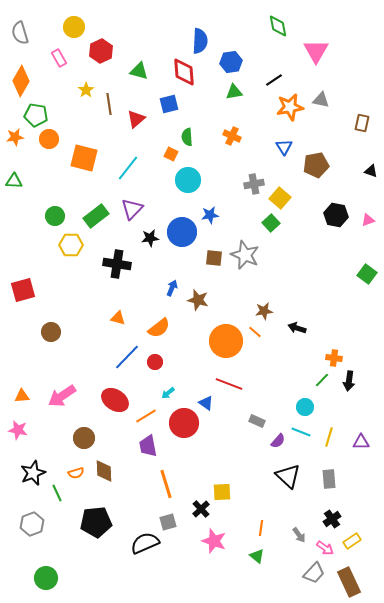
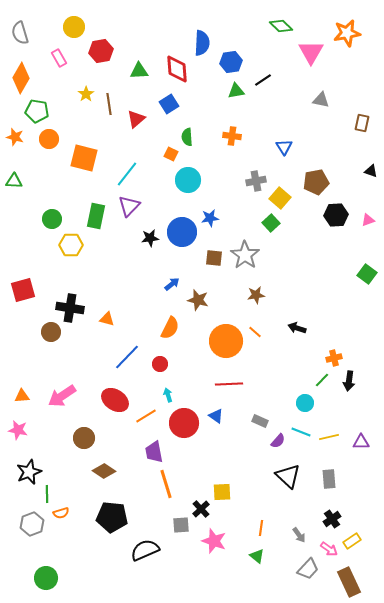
green diamond at (278, 26): moved 3 px right; rotated 35 degrees counterclockwise
blue semicircle at (200, 41): moved 2 px right, 2 px down
red hexagon at (101, 51): rotated 15 degrees clockwise
pink triangle at (316, 51): moved 5 px left, 1 px down
green triangle at (139, 71): rotated 18 degrees counterclockwise
red diamond at (184, 72): moved 7 px left, 3 px up
black line at (274, 80): moved 11 px left
orange diamond at (21, 81): moved 3 px up
yellow star at (86, 90): moved 4 px down
green triangle at (234, 92): moved 2 px right, 1 px up
blue square at (169, 104): rotated 18 degrees counterclockwise
orange star at (290, 107): moved 57 px right, 74 px up
green pentagon at (36, 115): moved 1 px right, 4 px up
orange cross at (232, 136): rotated 18 degrees counterclockwise
orange star at (15, 137): rotated 24 degrees clockwise
brown pentagon at (316, 165): moved 17 px down
cyan line at (128, 168): moved 1 px left, 6 px down
gray cross at (254, 184): moved 2 px right, 3 px up
purple triangle at (132, 209): moved 3 px left, 3 px up
blue star at (210, 215): moved 3 px down
black hexagon at (336, 215): rotated 15 degrees counterclockwise
green circle at (55, 216): moved 3 px left, 3 px down
green rectangle at (96, 216): rotated 40 degrees counterclockwise
gray star at (245, 255): rotated 12 degrees clockwise
black cross at (117, 264): moved 47 px left, 44 px down
blue arrow at (172, 288): moved 4 px up; rotated 28 degrees clockwise
brown star at (264, 311): moved 8 px left, 16 px up
orange triangle at (118, 318): moved 11 px left, 1 px down
orange semicircle at (159, 328): moved 11 px right; rotated 25 degrees counterclockwise
orange cross at (334, 358): rotated 21 degrees counterclockwise
red circle at (155, 362): moved 5 px right, 2 px down
red line at (229, 384): rotated 24 degrees counterclockwise
cyan arrow at (168, 393): moved 2 px down; rotated 112 degrees clockwise
blue triangle at (206, 403): moved 10 px right, 13 px down
cyan circle at (305, 407): moved 4 px up
gray rectangle at (257, 421): moved 3 px right
yellow line at (329, 437): rotated 60 degrees clockwise
purple trapezoid at (148, 446): moved 6 px right, 6 px down
brown diamond at (104, 471): rotated 55 degrees counterclockwise
black star at (33, 473): moved 4 px left, 1 px up
orange semicircle at (76, 473): moved 15 px left, 40 px down
green line at (57, 493): moved 10 px left, 1 px down; rotated 24 degrees clockwise
black pentagon at (96, 522): moved 16 px right, 5 px up; rotated 12 degrees clockwise
gray square at (168, 522): moved 13 px right, 3 px down; rotated 12 degrees clockwise
black semicircle at (145, 543): moved 7 px down
pink arrow at (325, 548): moved 4 px right, 1 px down
gray trapezoid at (314, 573): moved 6 px left, 4 px up
